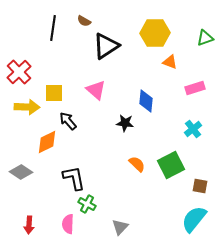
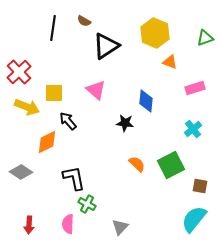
yellow hexagon: rotated 24 degrees clockwise
yellow arrow: rotated 20 degrees clockwise
